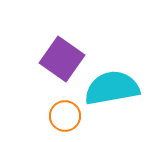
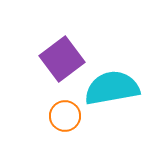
purple square: rotated 18 degrees clockwise
